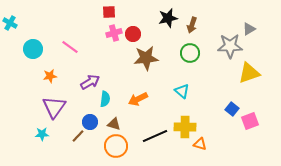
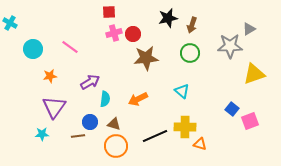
yellow triangle: moved 5 px right, 1 px down
brown line: rotated 40 degrees clockwise
